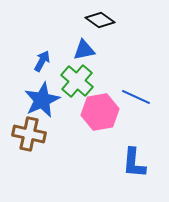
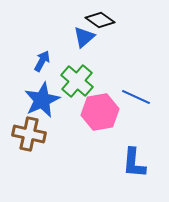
blue triangle: moved 13 px up; rotated 30 degrees counterclockwise
